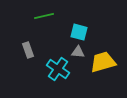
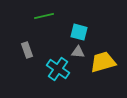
gray rectangle: moved 1 px left
